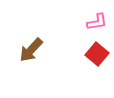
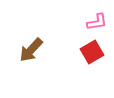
red square: moved 5 px left, 2 px up; rotated 20 degrees clockwise
